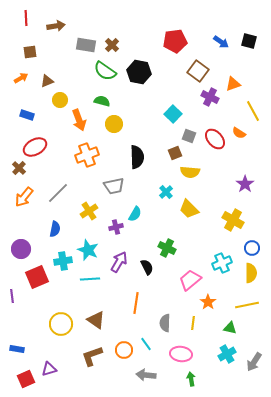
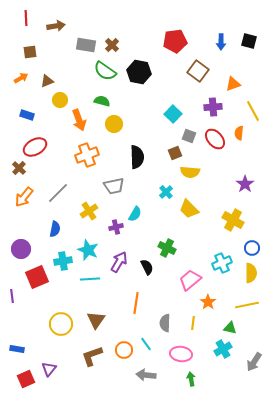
blue arrow at (221, 42): rotated 56 degrees clockwise
purple cross at (210, 97): moved 3 px right, 10 px down; rotated 30 degrees counterclockwise
orange semicircle at (239, 133): rotated 64 degrees clockwise
brown triangle at (96, 320): rotated 30 degrees clockwise
cyan cross at (227, 354): moved 4 px left, 5 px up
purple triangle at (49, 369): rotated 35 degrees counterclockwise
